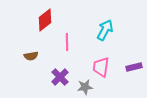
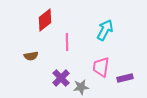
purple rectangle: moved 9 px left, 11 px down
purple cross: moved 1 px right, 1 px down
gray star: moved 4 px left
